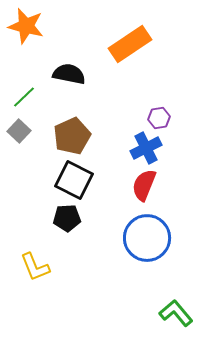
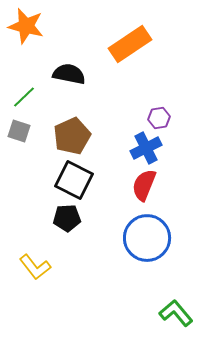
gray square: rotated 25 degrees counterclockwise
yellow L-shape: rotated 16 degrees counterclockwise
